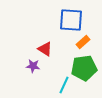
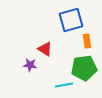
blue square: rotated 20 degrees counterclockwise
orange rectangle: moved 4 px right, 1 px up; rotated 56 degrees counterclockwise
purple star: moved 3 px left, 1 px up
cyan line: rotated 54 degrees clockwise
